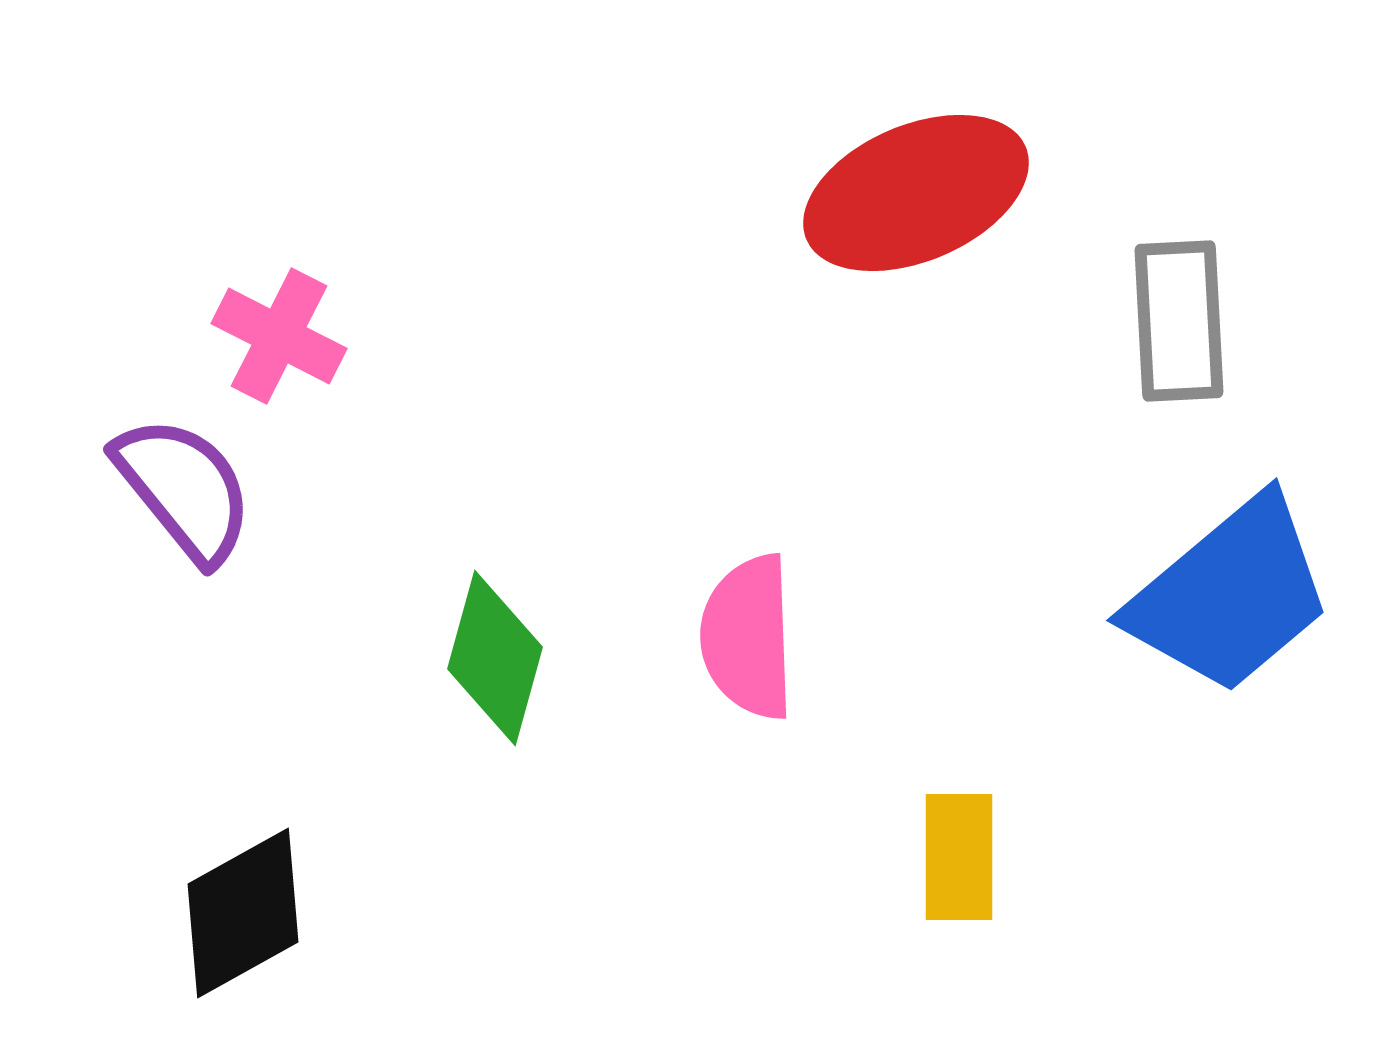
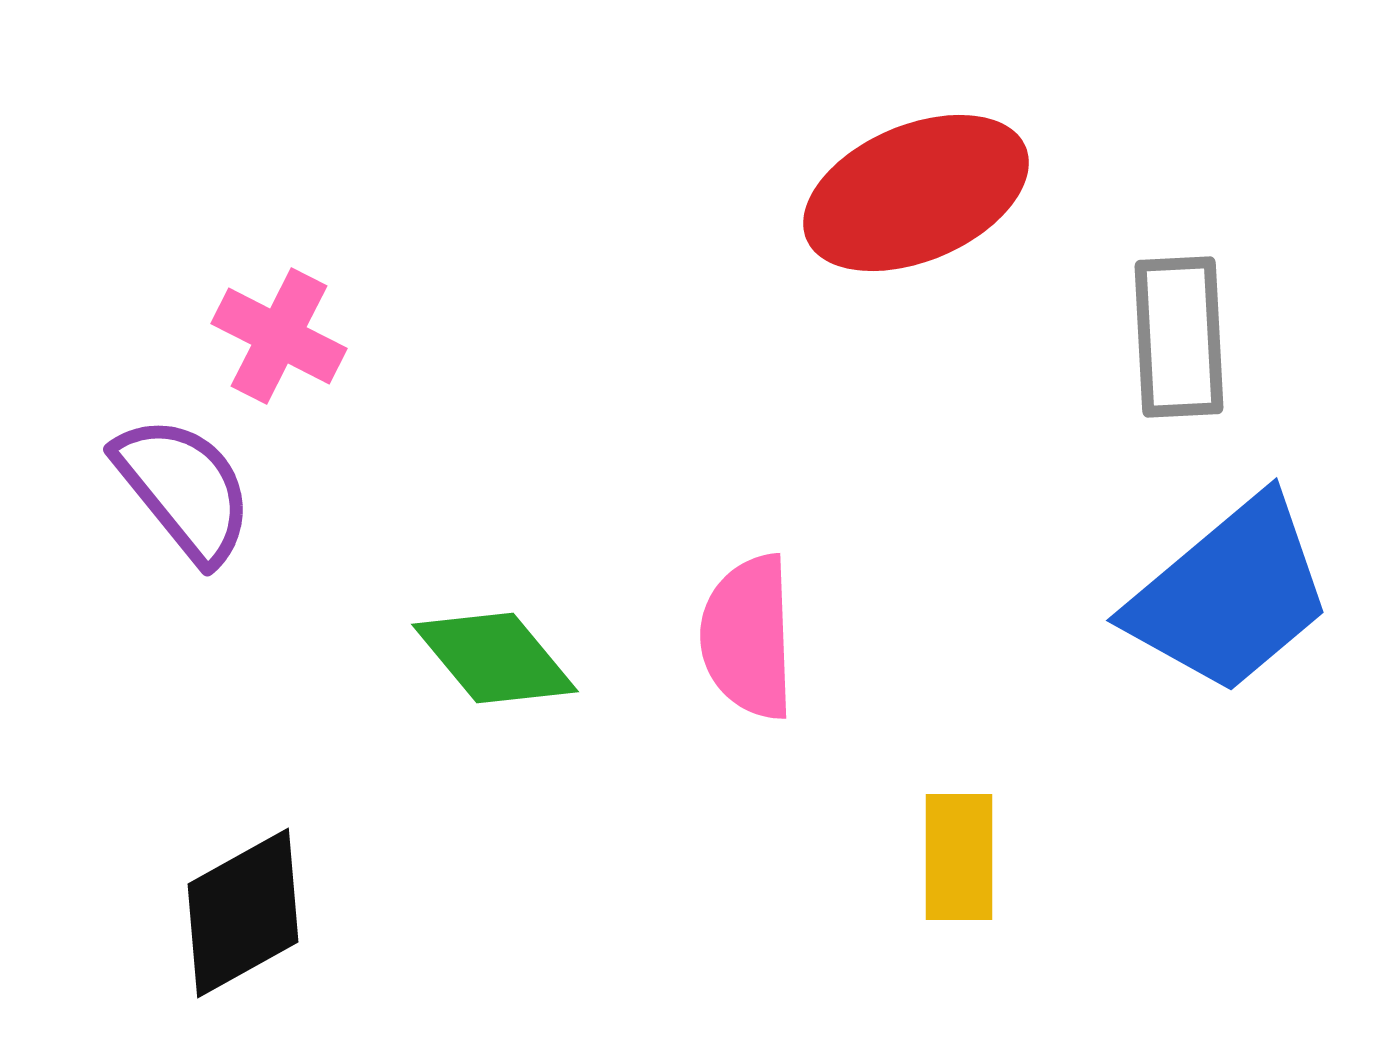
gray rectangle: moved 16 px down
green diamond: rotated 55 degrees counterclockwise
